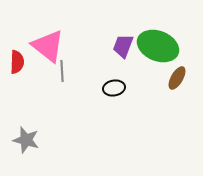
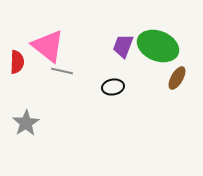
gray line: rotated 75 degrees counterclockwise
black ellipse: moved 1 px left, 1 px up
gray star: moved 17 px up; rotated 24 degrees clockwise
